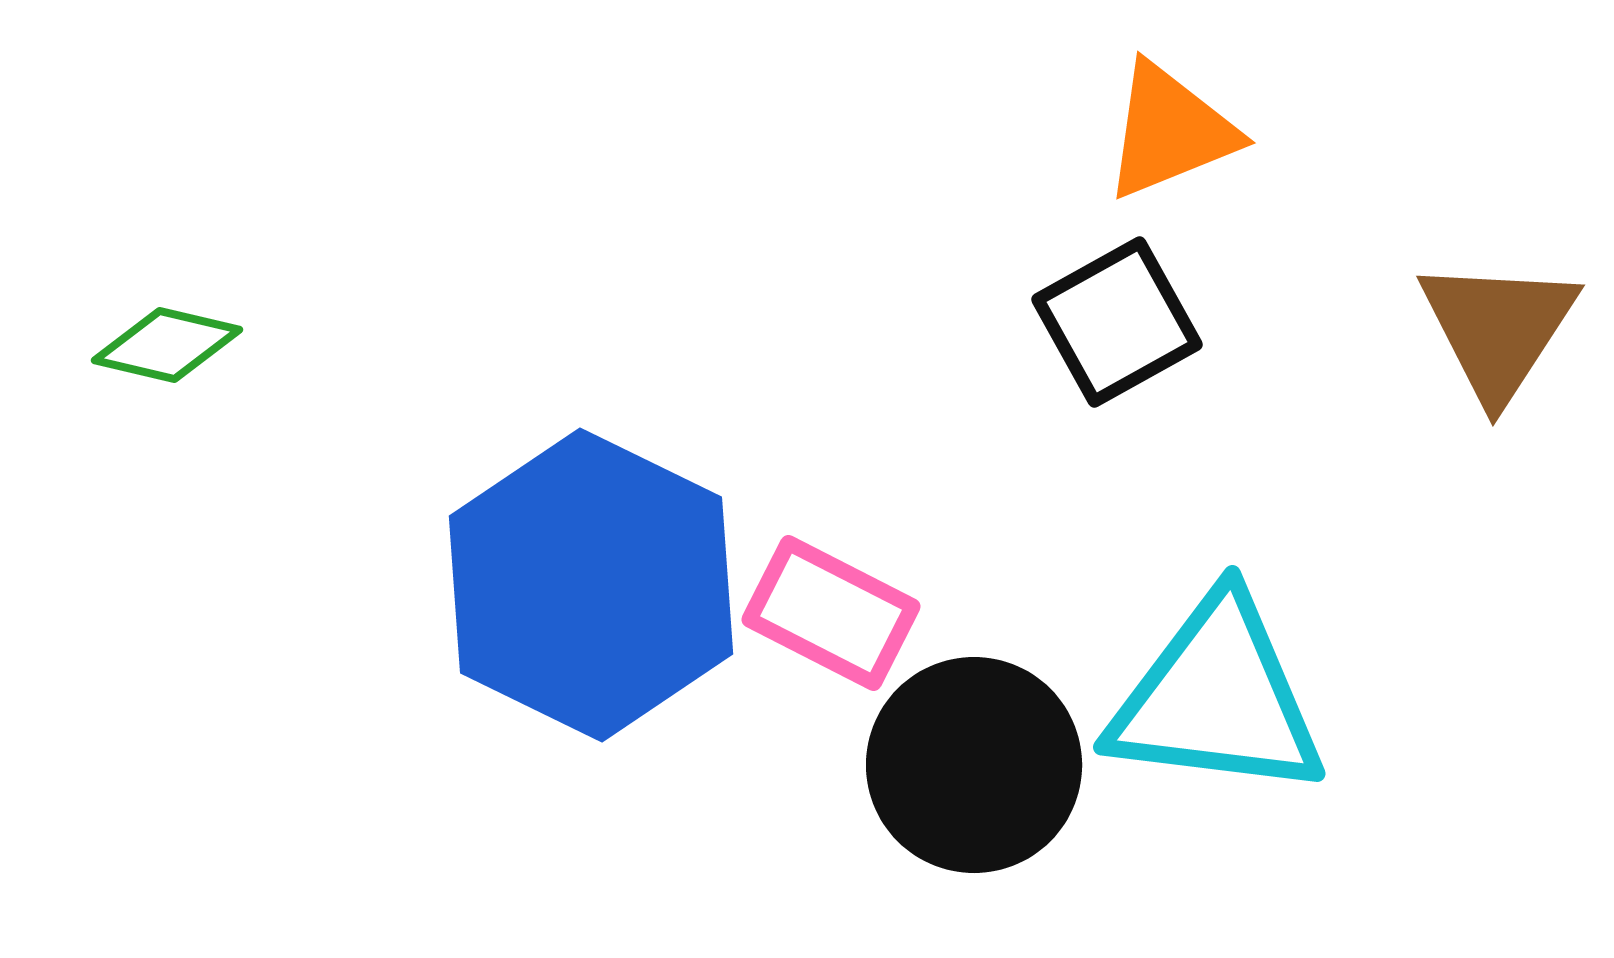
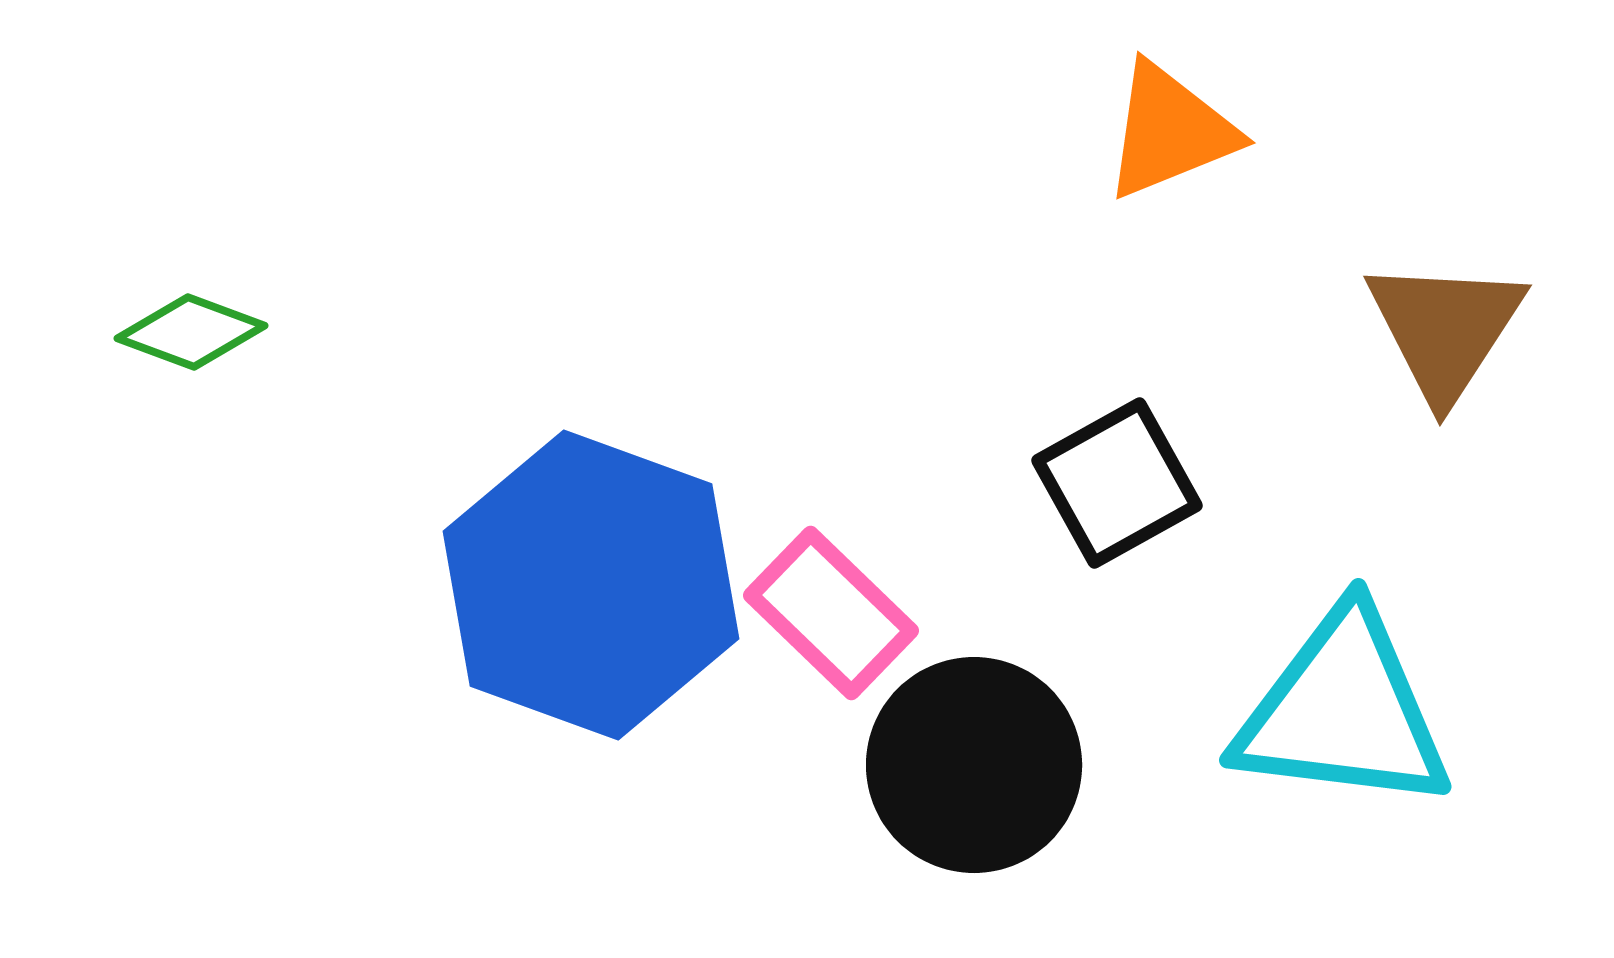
black square: moved 161 px down
brown triangle: moved 53 px left
green diamond: moved 24 px right, 13 px up; rotated 7 degrees clockwise
blue hexagon: rotated 6 degrees counterclockwise
pink rectangle: rotated 17 degrees clockwise
cyan triangle: moved 126 px right, 13 px down
